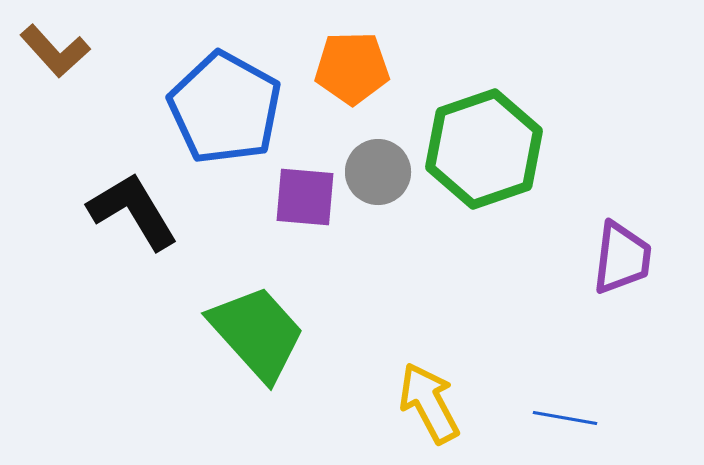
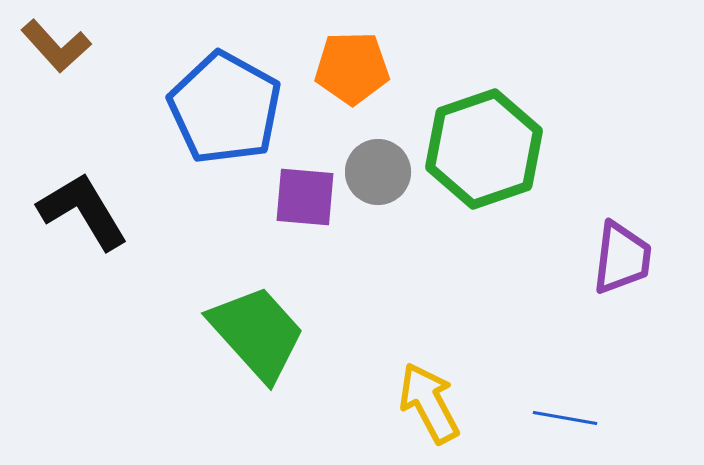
brown L-shape: moved 1 px right, 5 px up
black L-shape: moved 50 px left
